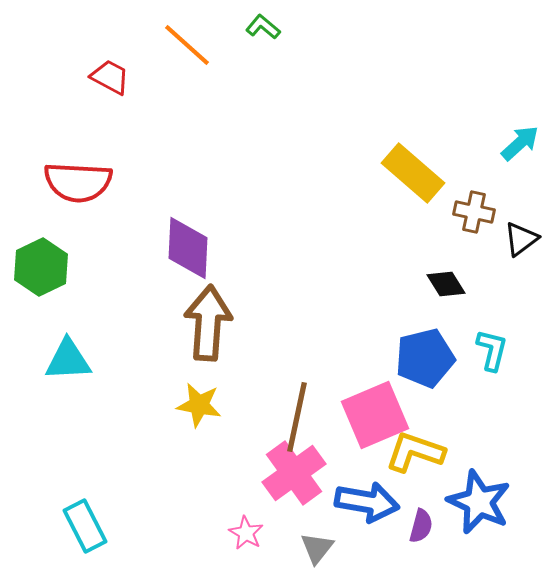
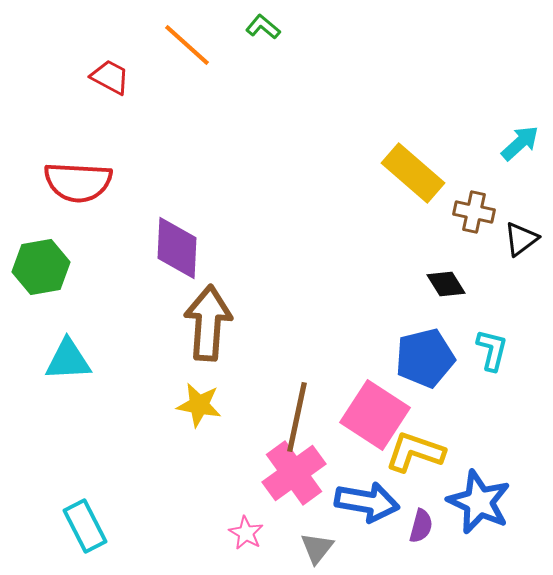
purple diamond: moved 11 px left
green hexagon: rotated 16 degrees clockwise
pink square: rotated 34 degrees counterclockwise
